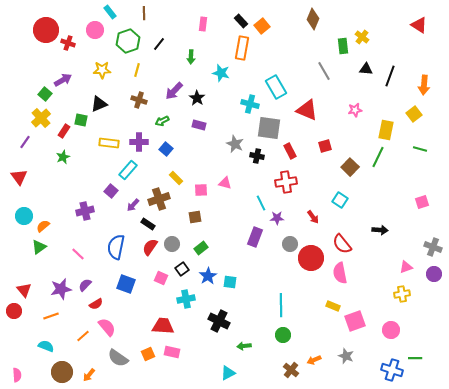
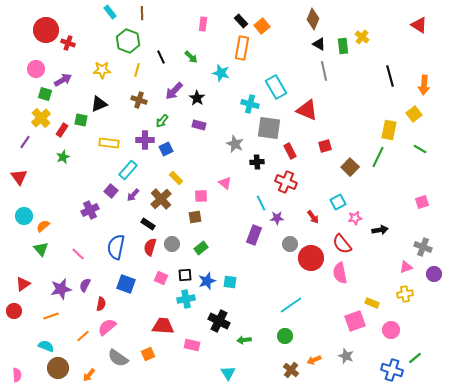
brown line at (144, 13): moved 2 px left
pink circle at (95, 30): moved 59 px left, 39 px down
green hexagon at (128, 41): rotated 20 degrees counterclockwise
black line at (159, 44): moved 2 px right, 13 px down; rotated 64 degrees counterclockwise
green arrow at (191, 57): rotated 48 degrees counterclockwise
black triangle at (366, 69): moved 47 px left, 25 px up; rotated 24 degrees clockwise
gray line at (324, 71): rotated 18 degrees clockwise
black line at (390, 76): rotated 35 degrees counterclockwise
green square at (45, 94): rotated 24 degrees counterclockwise
pink star at (355, 110): moved 108 px down
green arrow at (162, 121): rotated 24 degrees counterclockwise
yellow rectangle at (386, 130): moved 3 px right
red rectangle at (64, 131): moved 2 px left, 1 px up
purple cross at (139, 142): moved 6 px right, 2 px up
blue square at (166, 149): rotated 24 degrees clockwise
green line at (420, 149): rotated 16 degrees clockwise
black cross at (257, 156): moved 6 px down; rotated 16 degrees counterclockwise
red cross at (286, 182): rotated 30 degrees clockwise
pink triangle at (225, 183): rotated 24 degrees clockwise
pink square at (201, 190): moved 6 px down
brown cross at (159, 199): moved 2 px right; rotated 25 degrees counterclockwise
cyan square at (340, 200): moved 2 px left, 2 px down; rotated 28 degrees clockwise
purple arrow at (133, 205): moved 10 px up
purple cross at (85, 211): moved 5 px right, 1 px up; rotated 12 degrees counterclockwise
black arrow at (380, 230): rotated 14 degrees counterclockwise
purple rectangle at (255, 237): moved 1 px left, 2 px up
green triangle at (39, 247): moved 2 px right, 2 px down; rotated 35 degrees counterclockwise
red semicircle at (150, 247): rotated 18 degrees counterclockwise
gray cross at (433, 247): moved 10 px left
black square at (182, 269): moved 3 px right, 6 px down; rotated 32 degrees clockwise
blue star at (208, 276): moved 1 px left, 5 px down; rotated 12 degrees clockwise
purple semicircle at (85, 285): rotated 16 degrees counterclockwise
red triangle at (24, 290): moved 1 px left, 6 px up; rotated 35 degrees clockwise
yellow cross at (402, 294): moved 3 px right
red semicircle at (96, 304): moved 5 px right; rotated 48 degrees counterclockwise
cyan line at (281, 305): moved 10 px right; rotated 55 degrees clockwise
yellow rectangle at (333, 306): moved 39 px right, 3 px up
pink semicircle at (107, 327): rotated 90 degrees counterclockwise
green circle at (283, 335): moved 2 px right, 1 px down
green arrow at (244, 346): moved 6 px up
pink rectangle at (172, 352): moved 20 px right, 7 px up
green line at (415, 358): rotated 40 degrees counterclockwise
brown circle at (62, 372): moved 4 px left, 4 px up
cyan triangle at (228, 373): rotated 35 degrees counterclockwise
